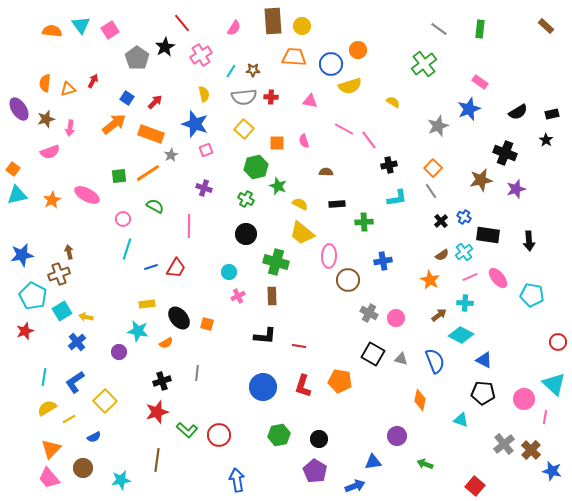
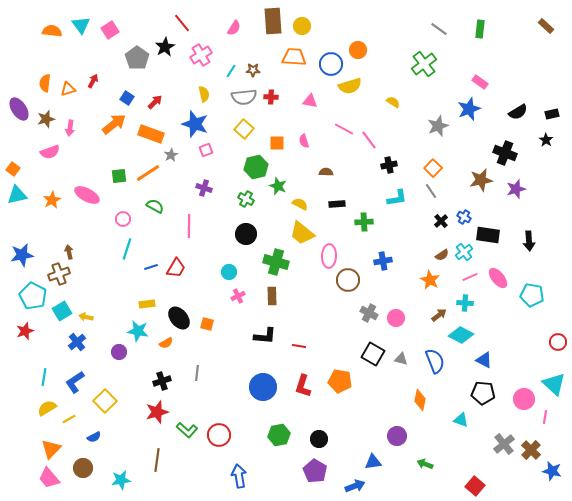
blue arrow at (237, 480): moved 2 px right, 4 px up
